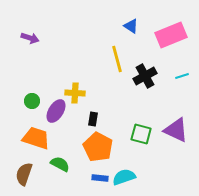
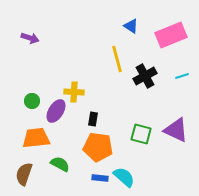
yellow cross: moved 1 px left, 1 px up
orange trapezoid: rotated 24 degrees counterclockwise
orange pentagon: rotated 20 degrees counterclockwise
cyan semicircle: rotated 60 degrees clockwise
